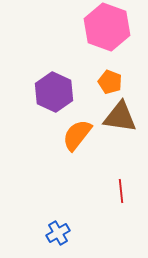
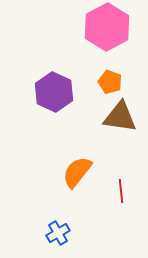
pink hexagon: rotated 12 degrees clockwise
orange semicircle: moved 37 px down
